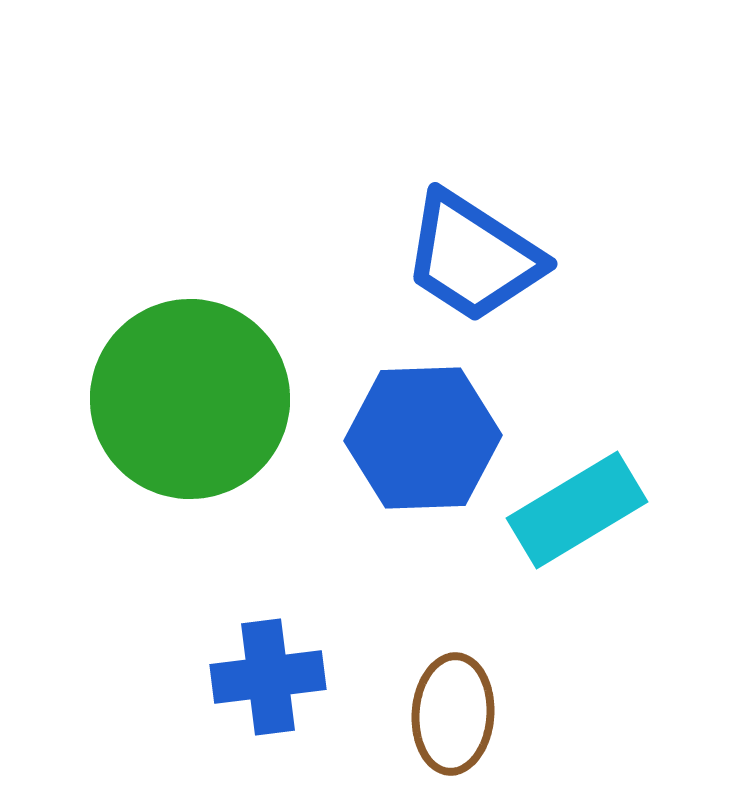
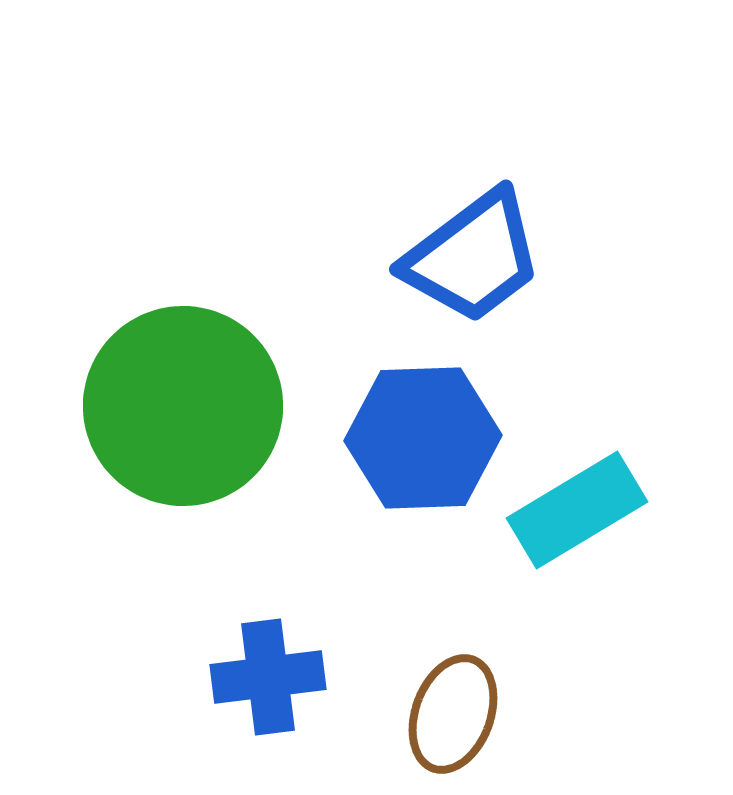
blue trapezoid: rotated 70 degrees counterclockwise
green circle: moved 7 px left, 7 px down
brown ellipse: rotated 16 degrees clockwise
